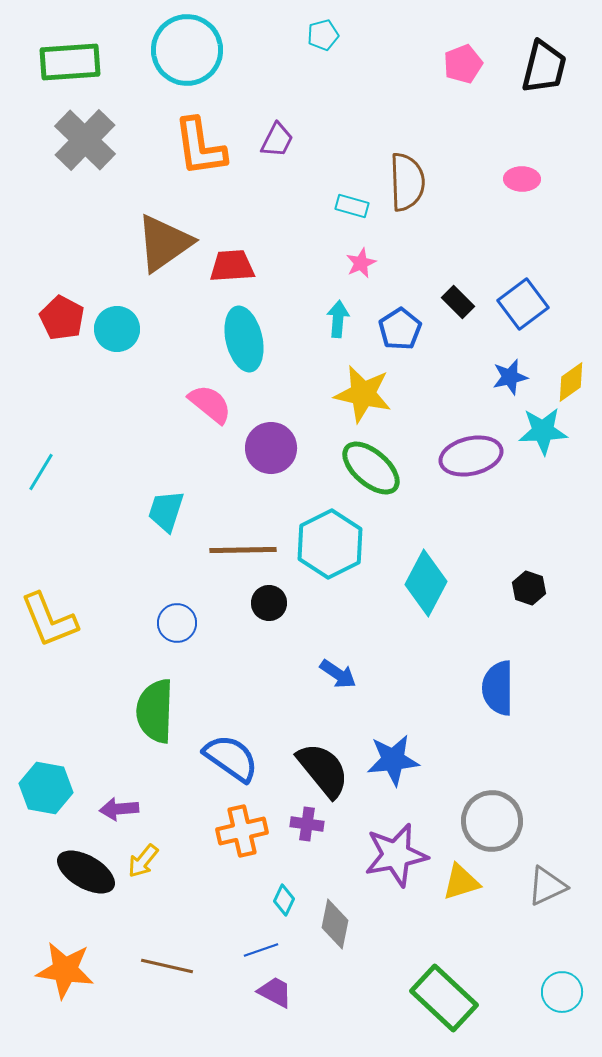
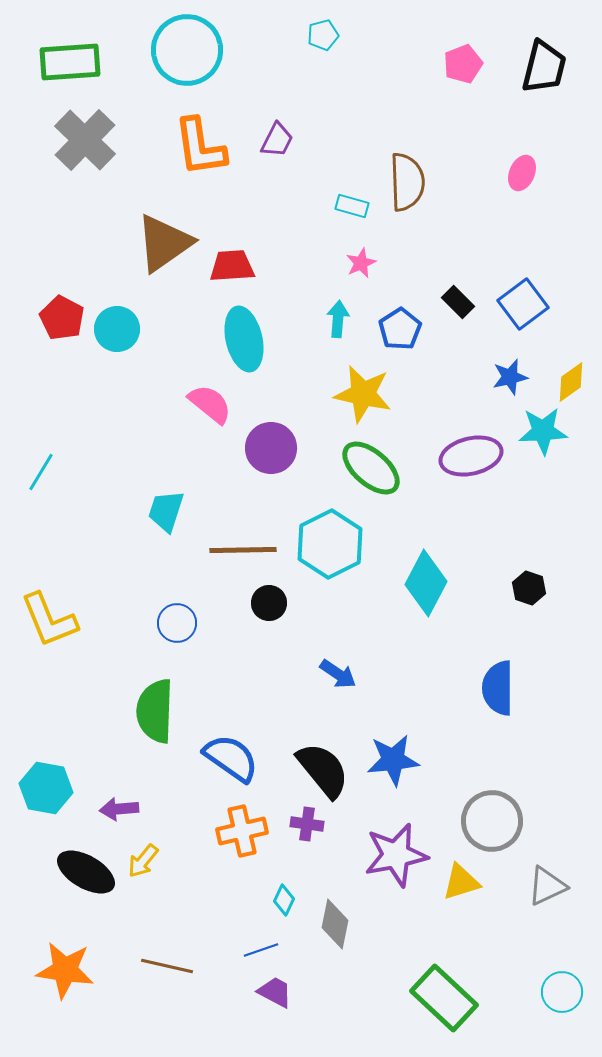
pink ellipse at (522, 179): moved 6 px up; rotated 68 degrees counterclockwise
